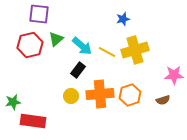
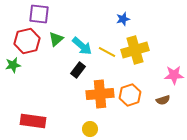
red hexagon: moved 3 px left, 4 px up
yellow circle: moved 19 px right, 33 px down
green star: moved 37 px up
